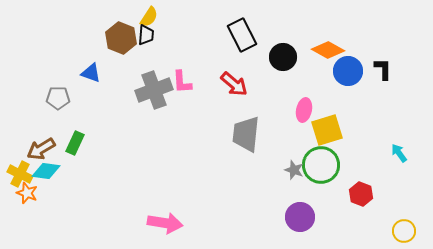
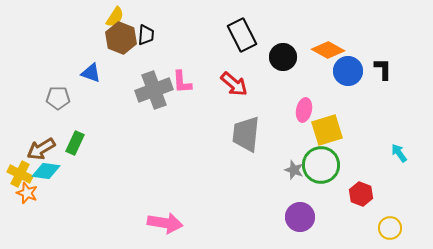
yellow semicircle: moved 34 px left
yellow circle: moved 14 px left, 3 px up
